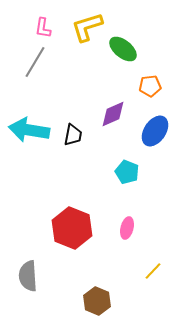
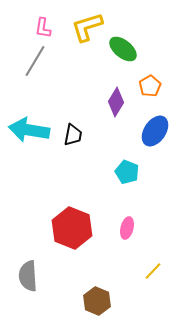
gray line: moved 1 px up
orange pentagon: rotated 25 degrees counterclockwise
purple diamond: moved 3 px right, 12 px up; rotated 36 degrees counterclockwise
